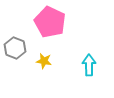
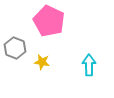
pink pentagon: moved 1 px left, 1 px up
yellow star: moved 2 px left, 1 px down
